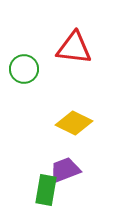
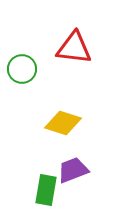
green circle: moved 2 px left
yellow diamond: moved 11 px left; rotated 9 degrees counterclockwise
purple trapezoid: moved 8 px right
